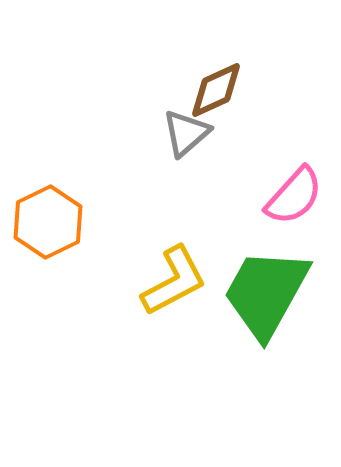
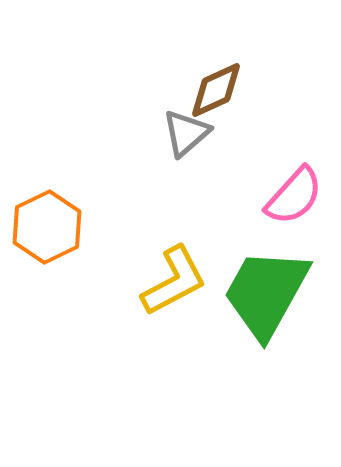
orange hexagon: moved 1 px left, 5 px down
